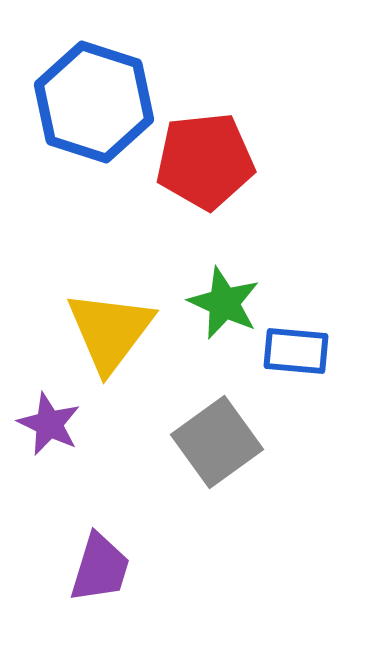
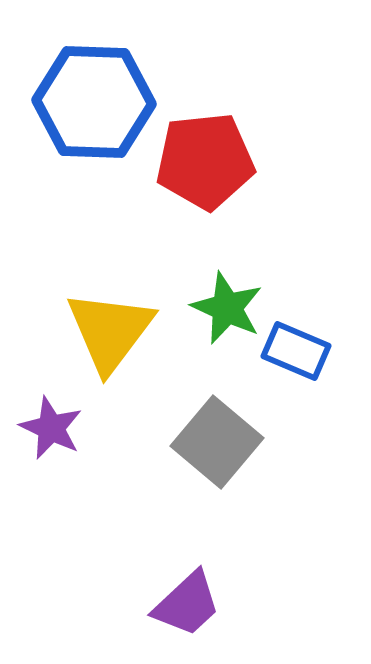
blue hexagon: rotated 16 degrees counterclockwise
green star: moved 3 px right, 5 px down
blue rectangle: rotated 18 degrees clockwise
purple star: moved 2 px right, 4 px down
gray square: rotated 14 degrees counterclockwise
purple trapezoid: moved 87 px right, 36 px down; rotated 30 degrees clockwise
